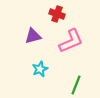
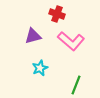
pink L-shape: rotated 64 degrees clockwise
cyan star: moved 1 px up
